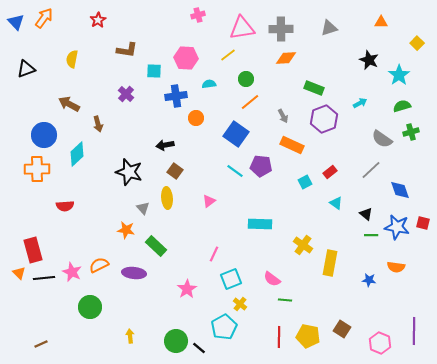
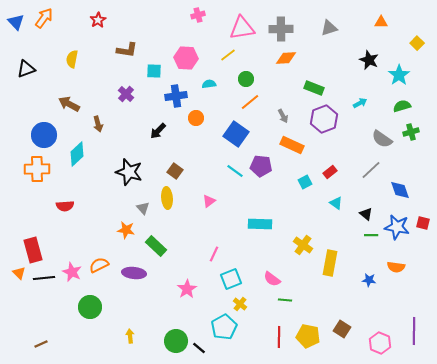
black arrow at (165, 145): moved 7 px left, 14 px up; rotated 36 degrees counterclockwise
